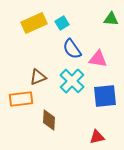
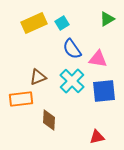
green triangle: moved 4 px left; rotated 35 degrees counterclockwise
blue square: moved 1 px left, 5 px up
